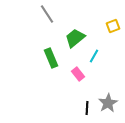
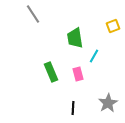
gray line: moved 14 px left
green trapezoid: rotated 60 degrees counterclockwise
green rectangle: moved 14 px down
pink rectangle: rotated 24 degrees clockwise
black line: moved 14 px left
